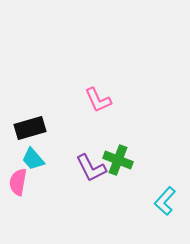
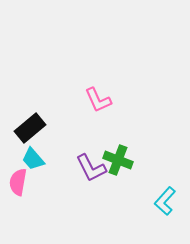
black rectangle: rotated 24 degrees counterclockwise
